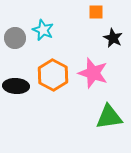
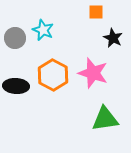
green triangle: moved 4 px left, 2 px down
